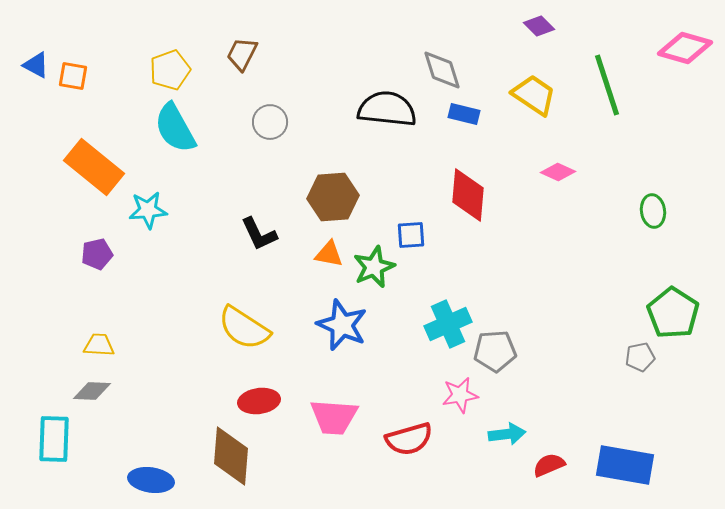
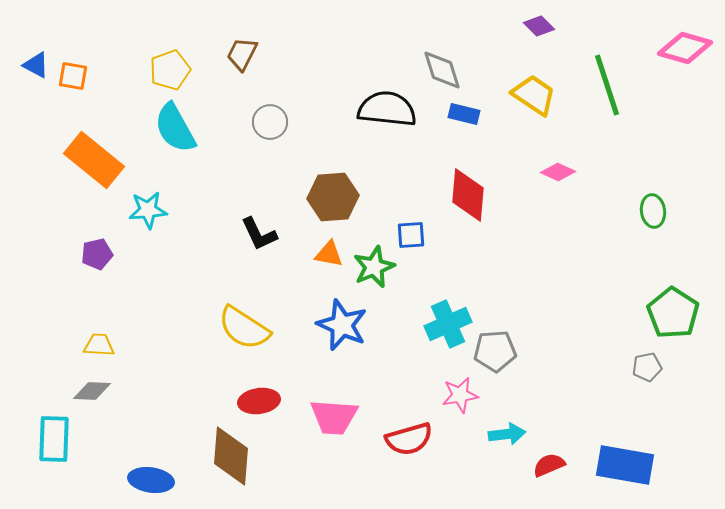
orange rectangle at (94, 167): moved 7 px up
gray pentagon at (640, 357): moved 7 px right, 10 px down
